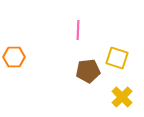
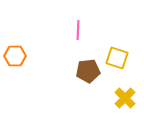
orange hexagon: moved 1 px right, 1 px up
yellow cross: moved 3 px right, 1 px down
